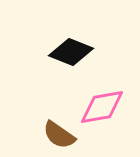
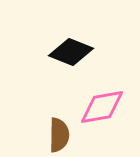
brown semicircle: rotated 124 degrees counterclockwise
